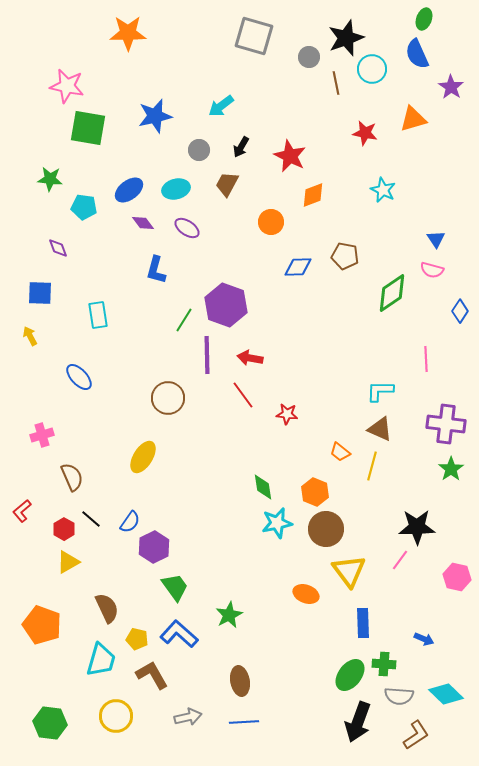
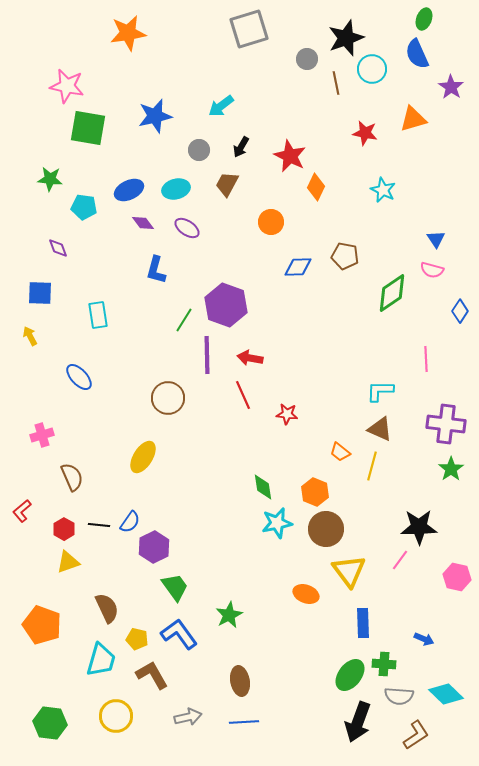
orange star at (128, 33): rotated 9 degrees counterclockwise
gray square at (254, 36): moved 5 px left, 7 px up; rotated 33 degrees counterclockwise
gray circle at (309, 57): moved 2 px left, 2 px down
blue ellipse at (129, 190): rotated 12 degrees clockwise
orange diamond at (313, 195): moved 3 px right, 8 px up; rotated 44 degrees counterclockwise
red line at (243, 395): rotated 12 degrees clockwise
black line at (91, 519): moved 8 px right, 6 px down; rotated 35 degrees counterclockwise
black star at (417, 527): moved 2 px right
yellow triangle at (68, 562): rotated 10 degrees clockwise
blue L-shape at (179, 634): rotated 12 degrees clockwise
